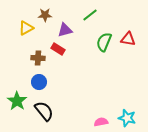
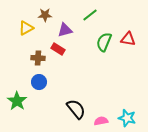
black semicircle: moved 32 px right, 2 px up
pink semicircle: moved 1 px up
